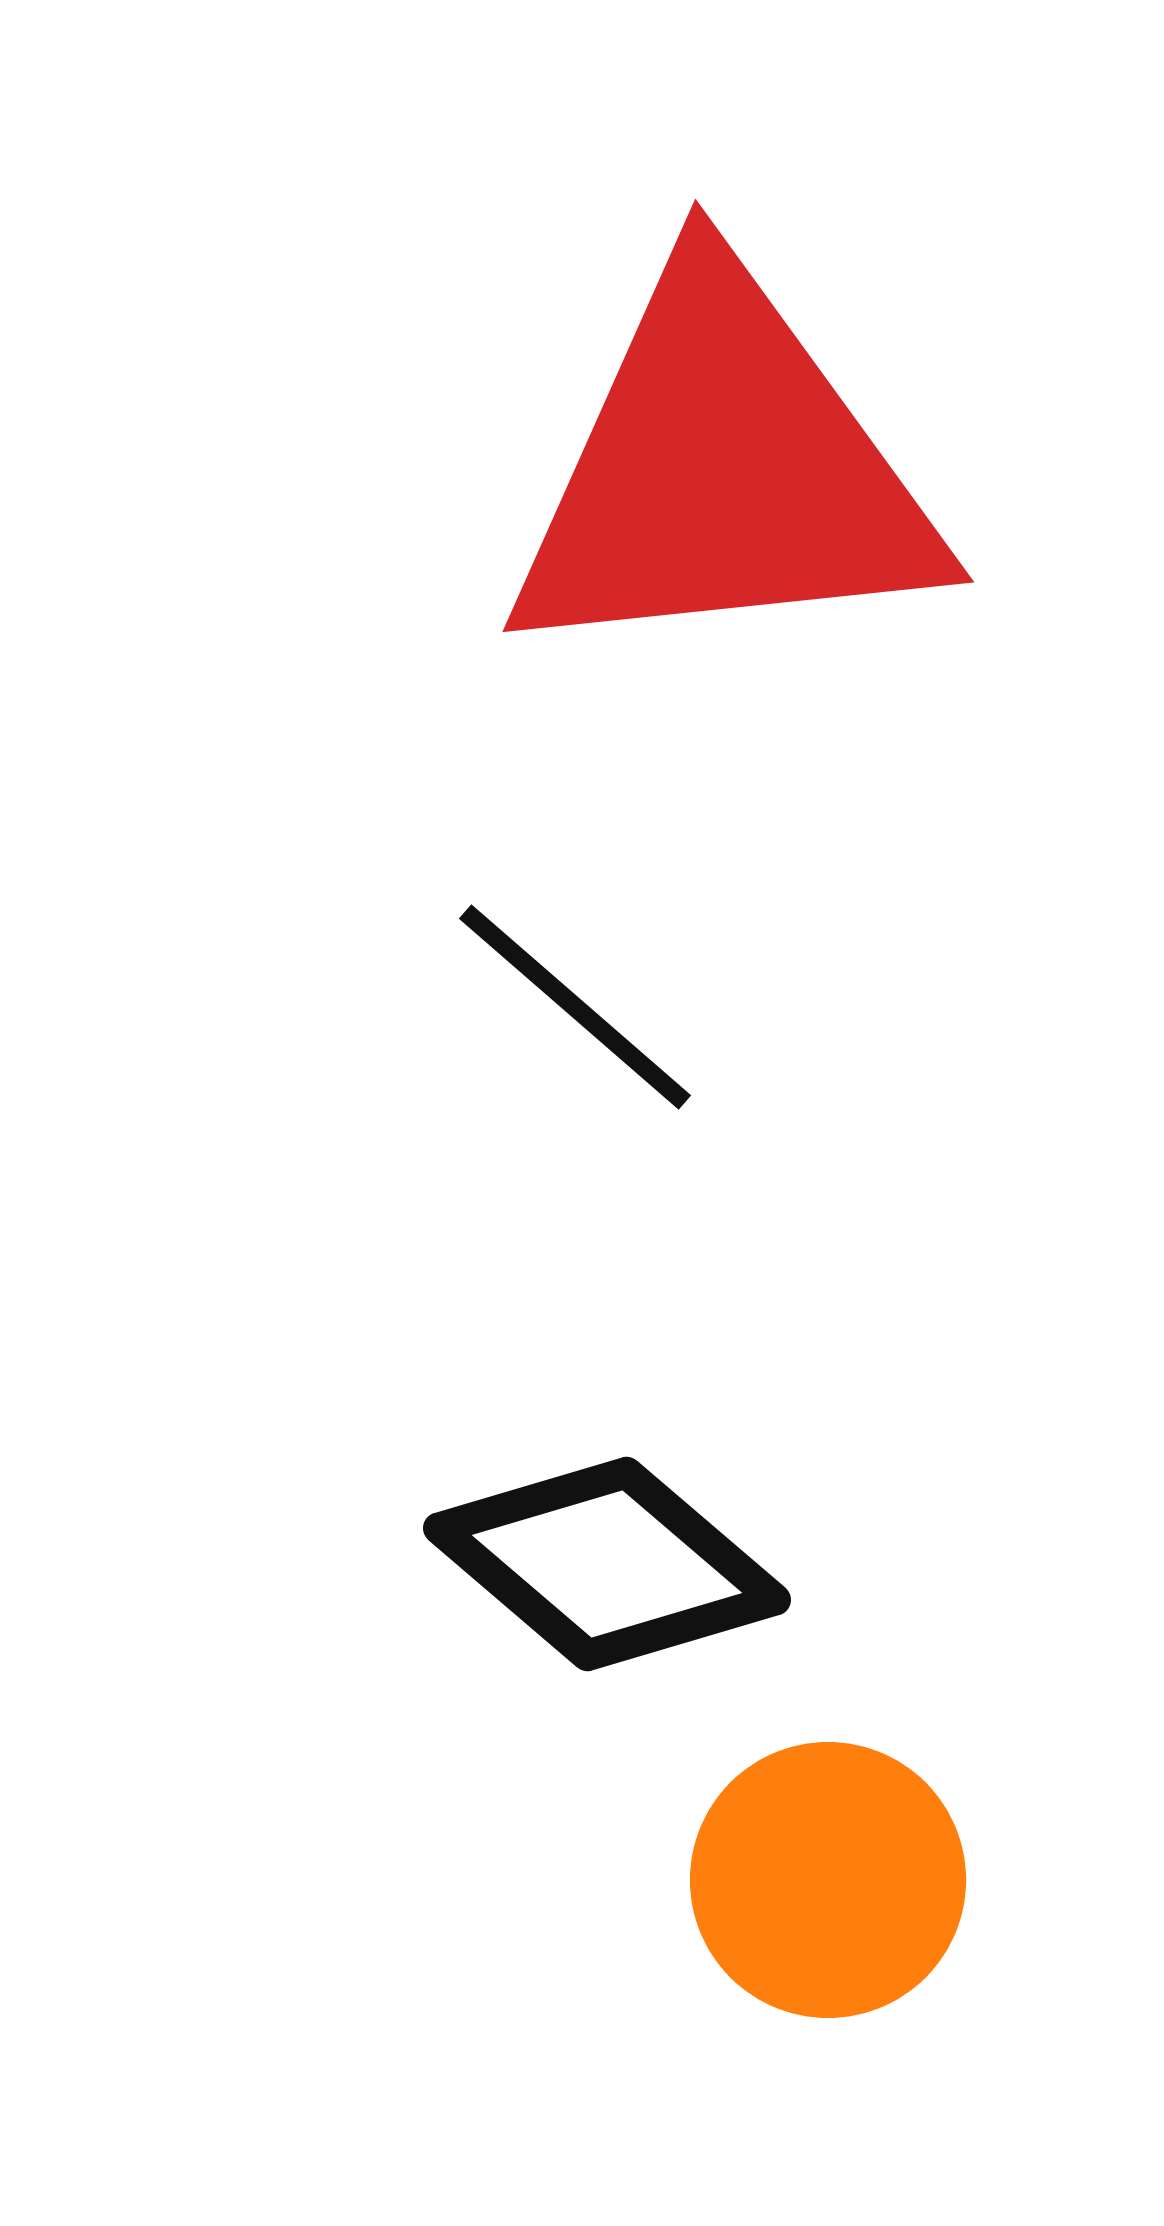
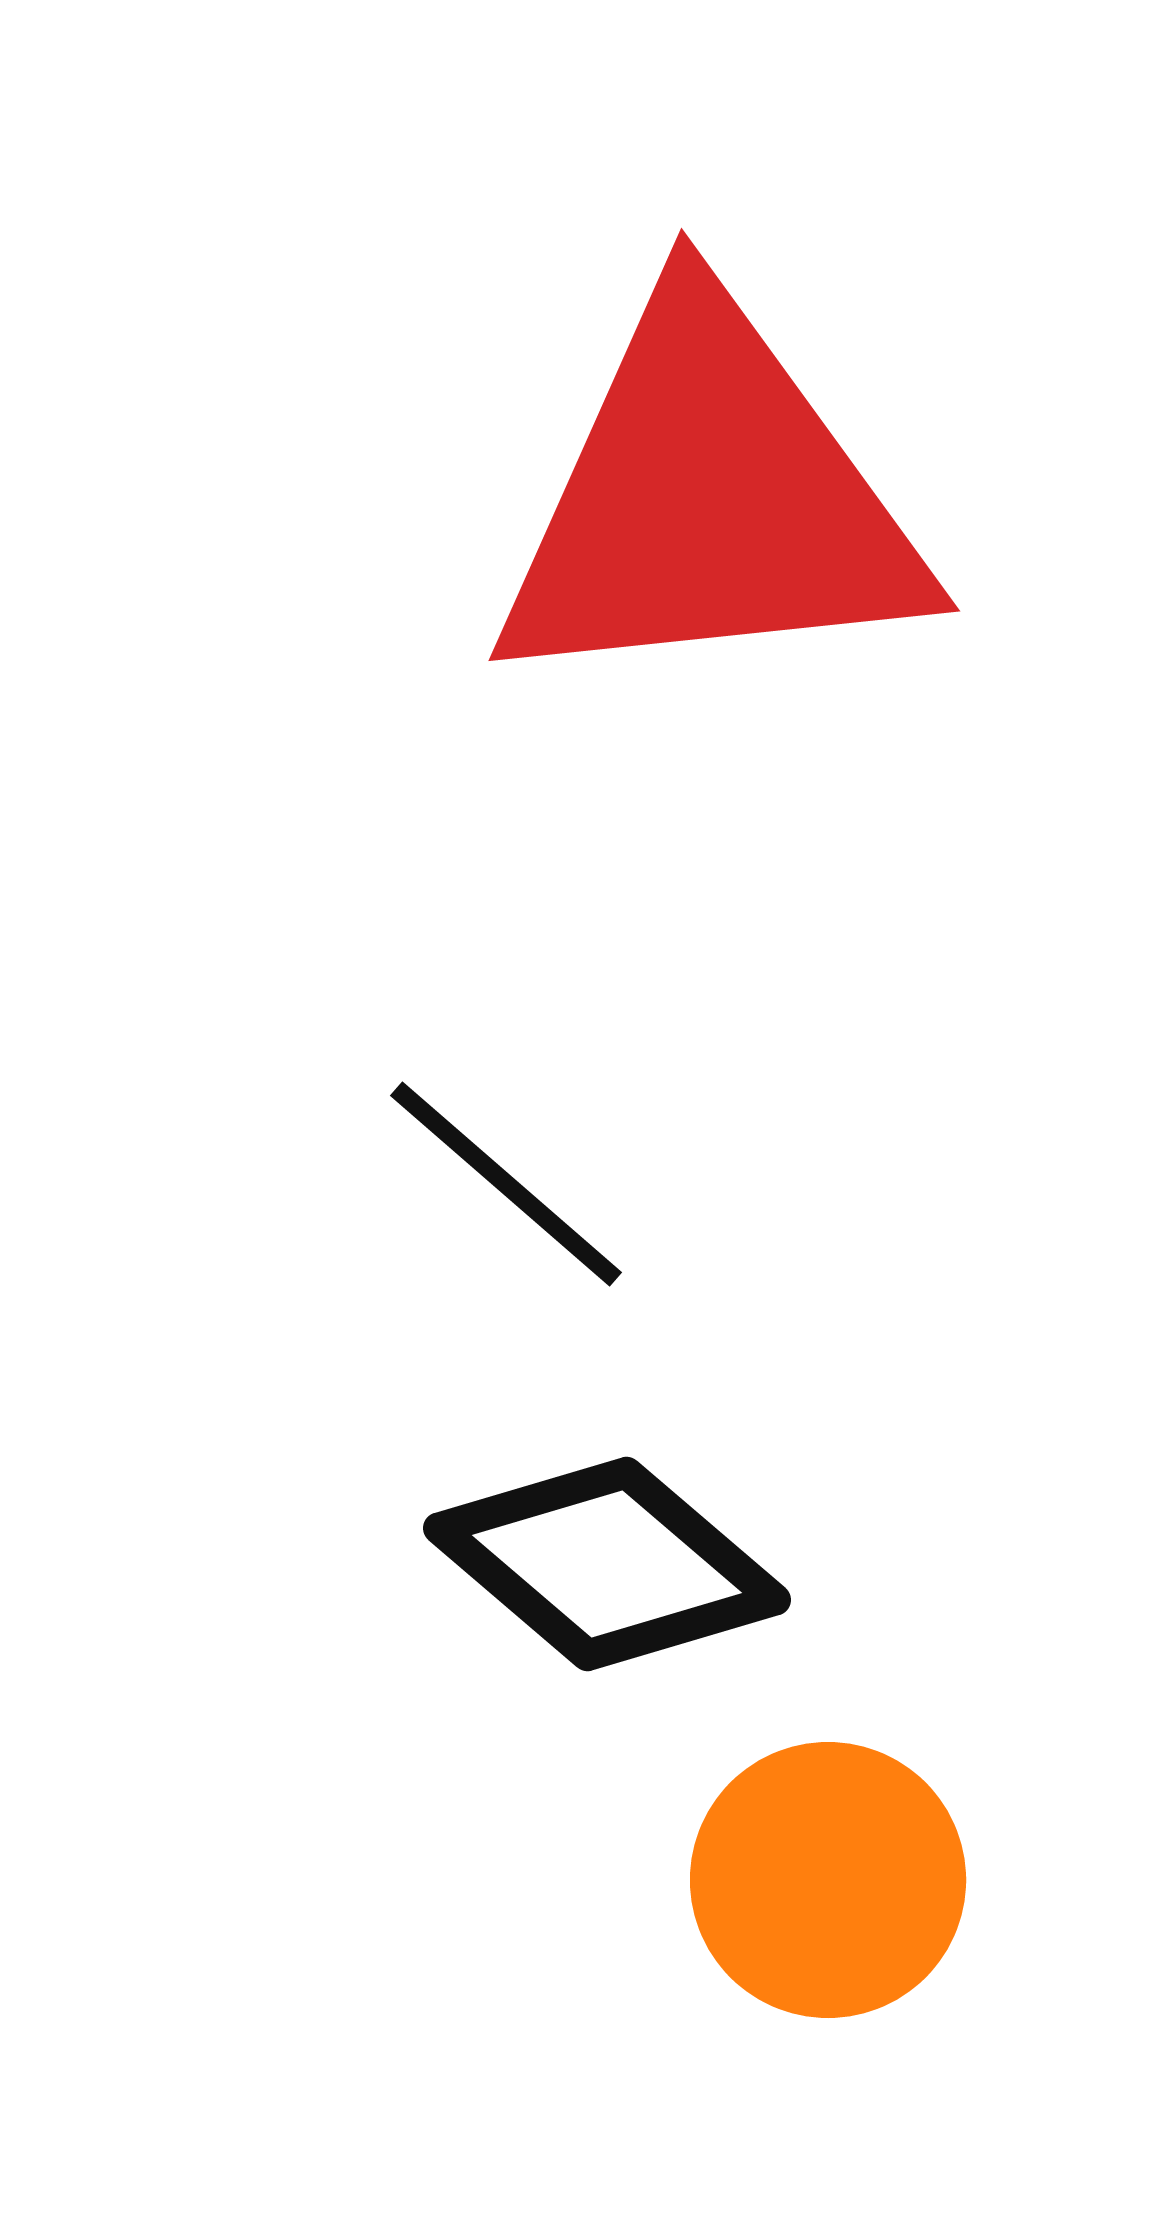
red triangle: moved 14 px left, 29 px down
black line: moved 69 px left, 177 px down
